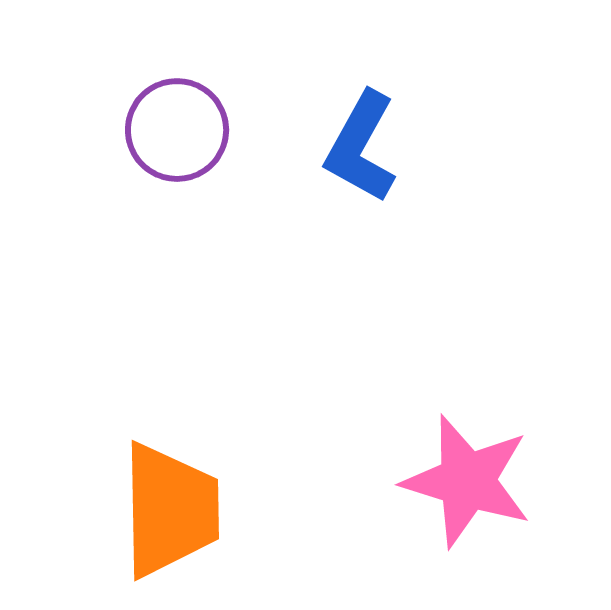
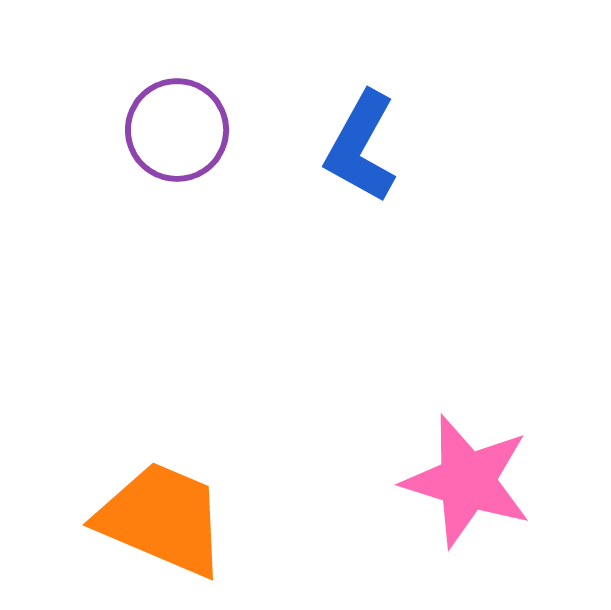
orange trapezoid: moved 8 px left, 9 px down; rotated 66 degrees counterclockwise
